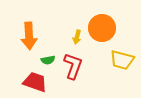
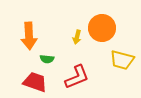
green semicircle: moved 1 px left, 1 px up; rotated 16 degrees clockwise
red L-shape: moved 4 px right, 11 px down; rotated 48 degrees clockwise
